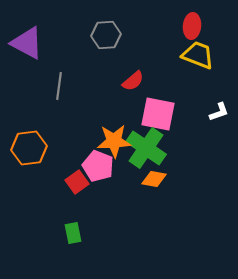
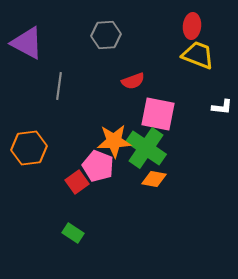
red semicircle: rotated 20 degrees clockwise
white L-shape: moved 3 px right, 5 px up; rotated 25 degrees clockwise
green rectangle: rotated 45 degrees counterclockwise
